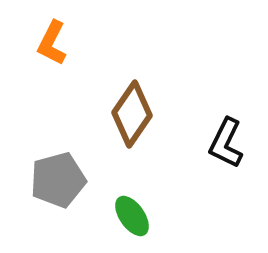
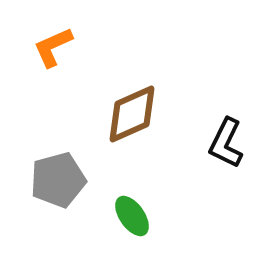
orange L-shape: moved 1 px right, 4 px down; rotated 39 degrees clockwise
brown diamond: rotated 32 degrees clockwise
